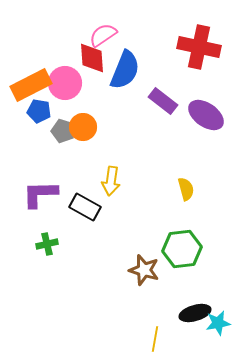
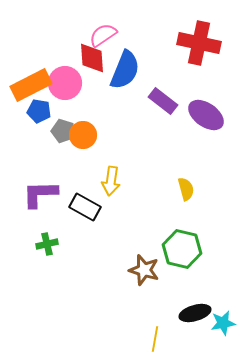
red cross: moved 4 px up
orange circle: moved 8 px down
green hexagon: rotated 21 degrees clockwise
cyan star: moved 5 px right
